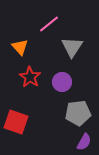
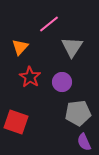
orange triangle: rotated 24 degrees clockwise
purple semicircle: rotated 126 degrees clockwise
